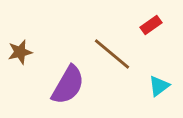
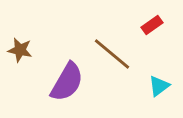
red rectangle: moved 1 px right
brown star: moved 2 px up; rotated 25 degrees clockwise
purple semicircle: moved 1 px left, 3 px up
